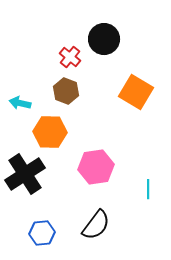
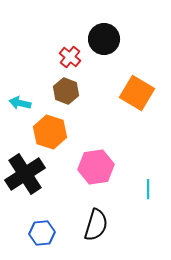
orange square: moved 1 px right, 1 px down
orange hexagon: rotated 16 degrees clockwise
black semicircle: rotated 20 degrees counterclockwise
